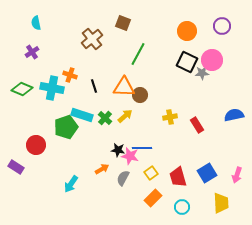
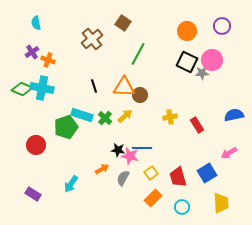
brown square: rotated 14 degrees clockwise
orange cross: moved 22 px left, 15 px up
cyan cross: moved 10 px left
purple rectangle: moved 17 px right, 27 px down
pink arrow: moved 8 px left, 22 px up; rotated 42 degrees clockwise
